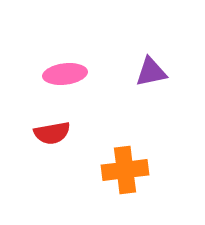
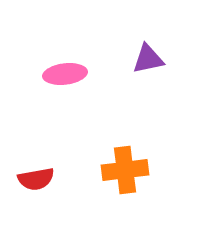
purple triangle: moved 3 px left, 13 px up
red semicircle: moved 16 px left, 46 px down
